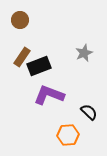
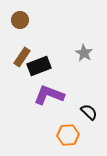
gray star: rotated 18 degrees counterclockwise
